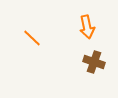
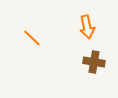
brown cross: rotated 10 degrees counterclockwise
